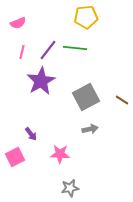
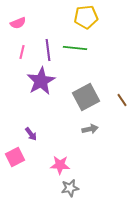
purple line: rotated 45 degrees counterclockwise
brown line: rotated 24 degrees clockwise
pink star: moved 11 px down
